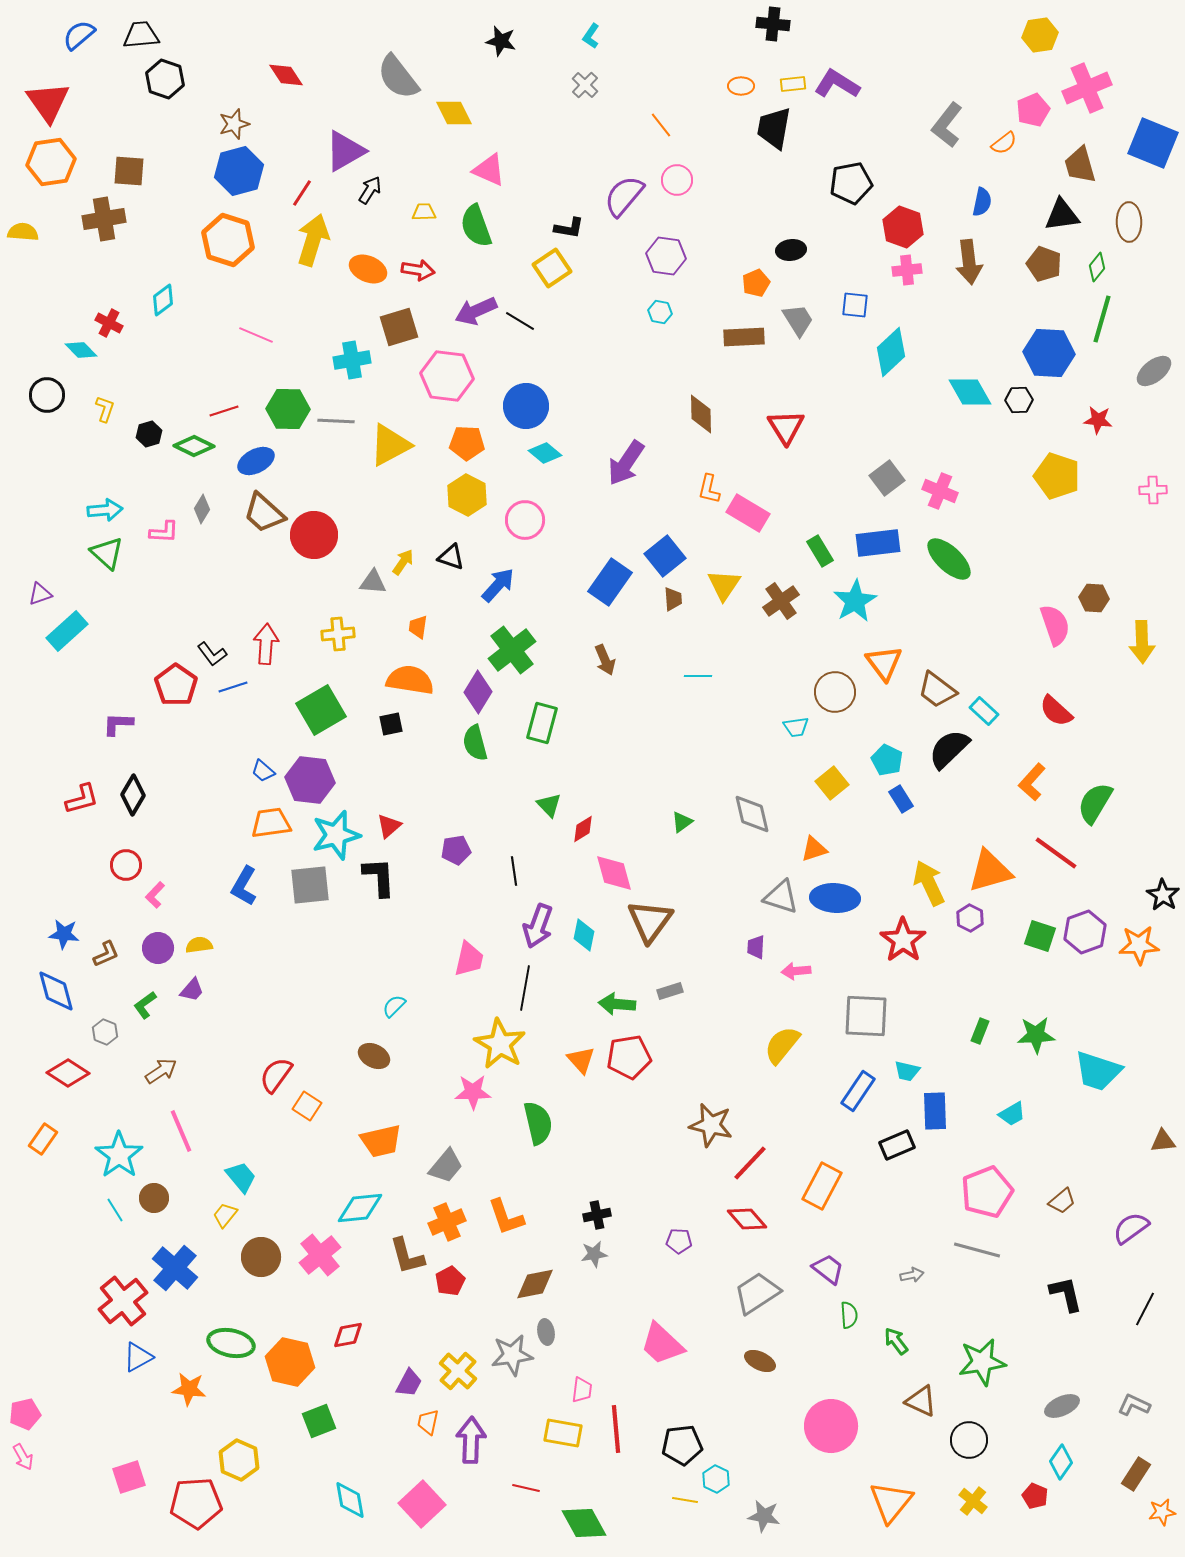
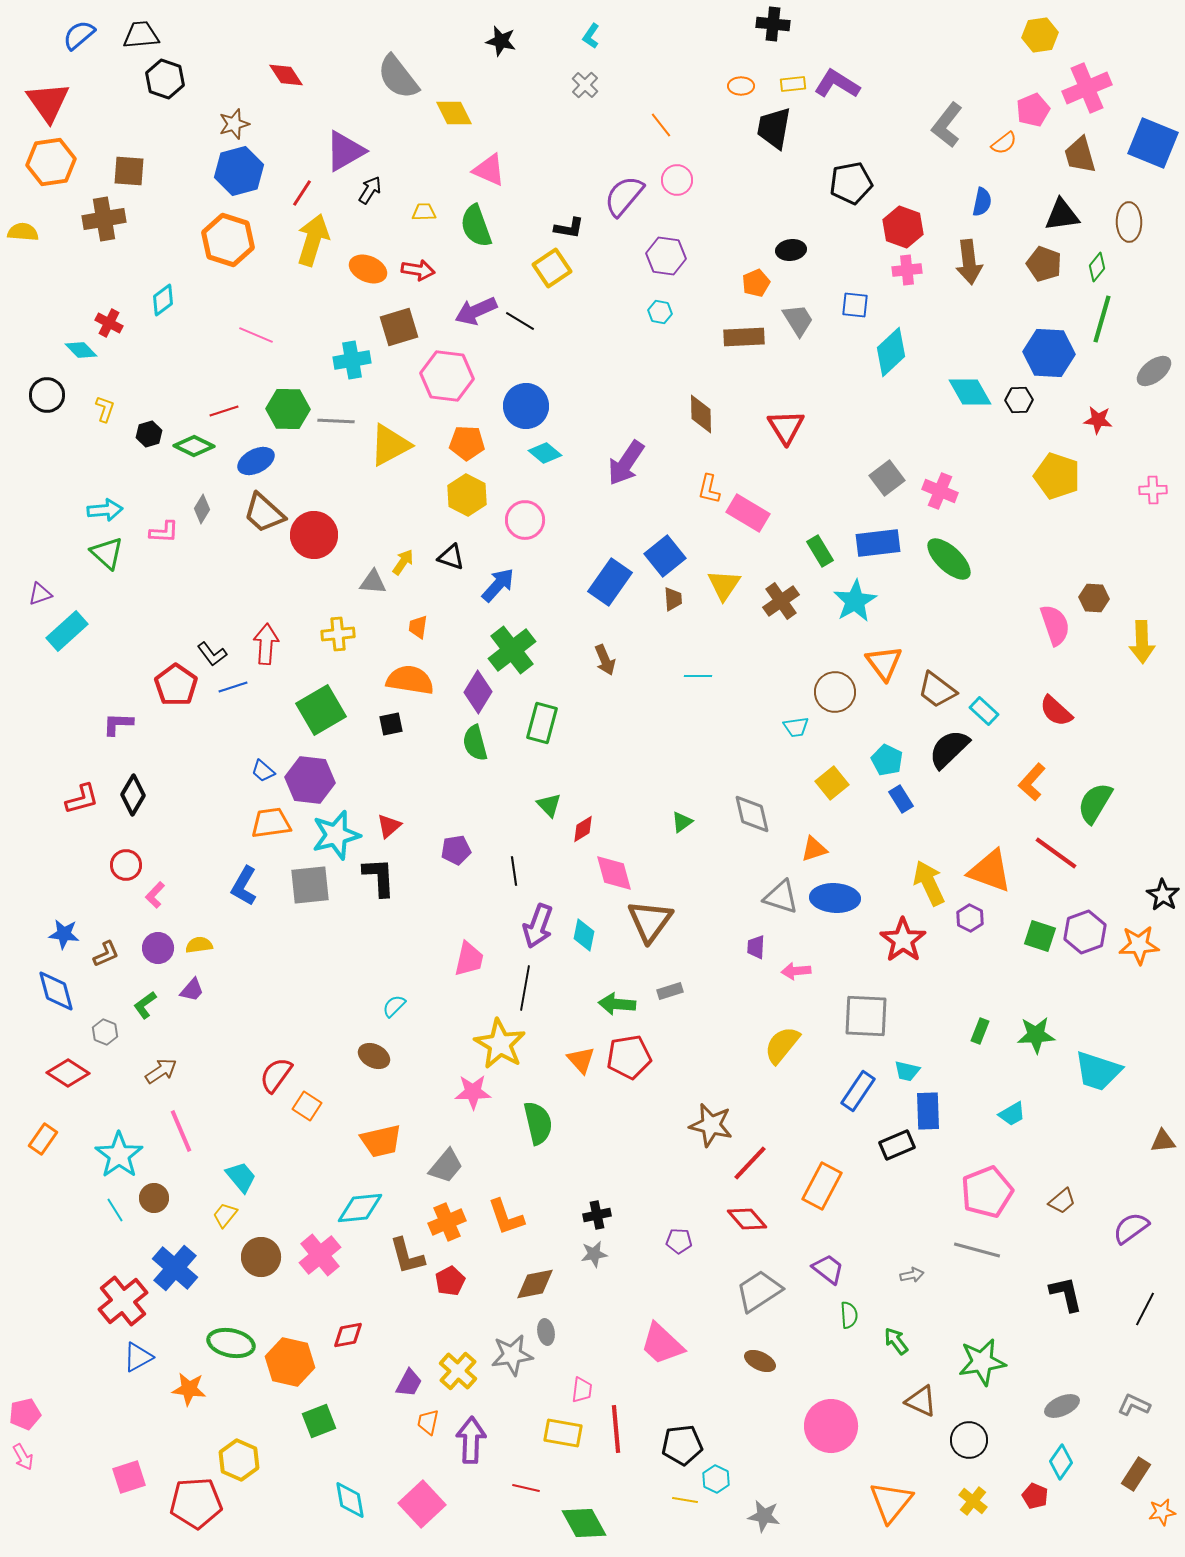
brown trapezoid at (1080, 165): moved 10 px up
orange triangle at (990, 871): rotated 36 degrees clockwise
blue rectangle at (935, 1111): moved 7 px left
gray trapezoid at (757, 1293): moved 2 px right, 2 px up
